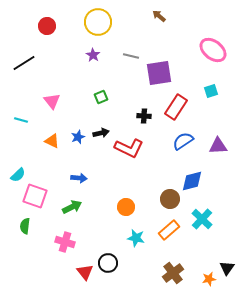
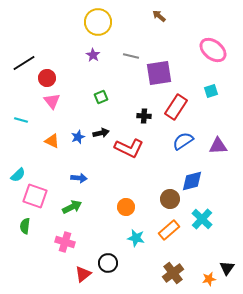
red circle: moved 52 px down
red triangle: moved 2 px left, 2 px down; rotated 30 degrees clockwise
